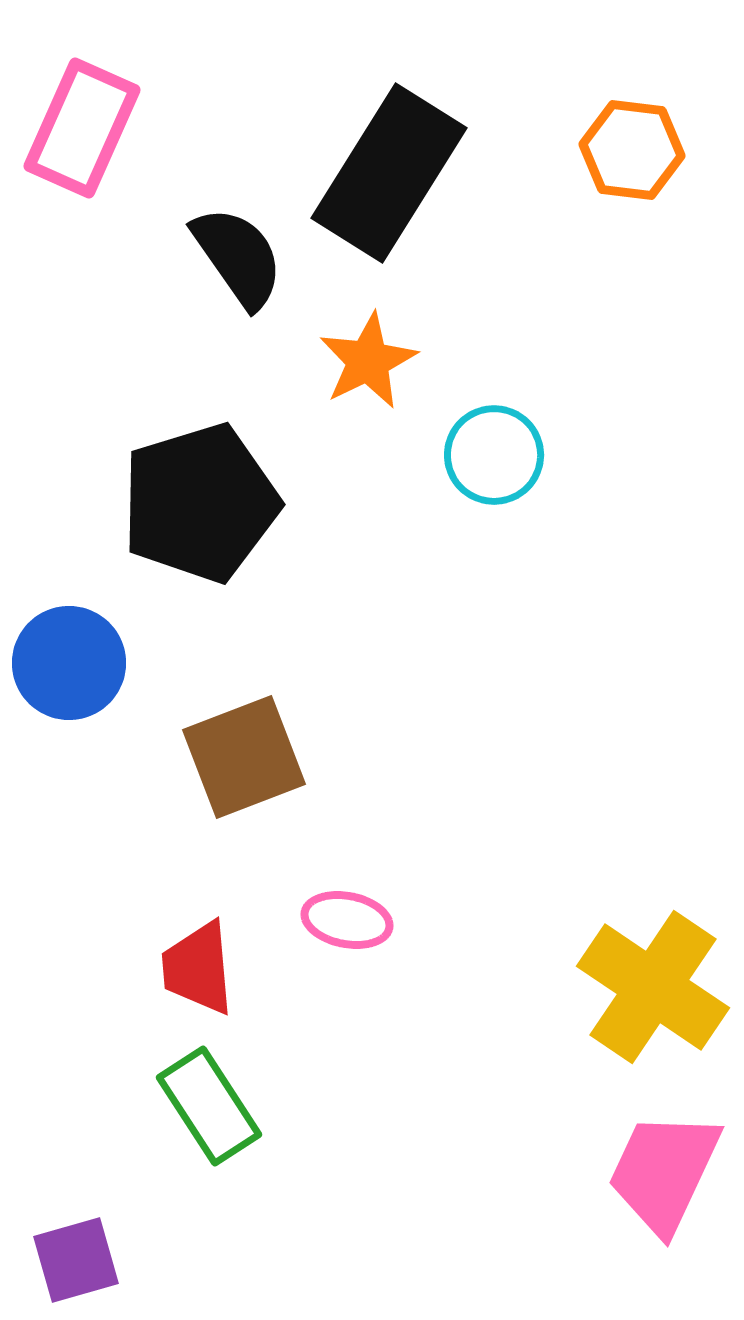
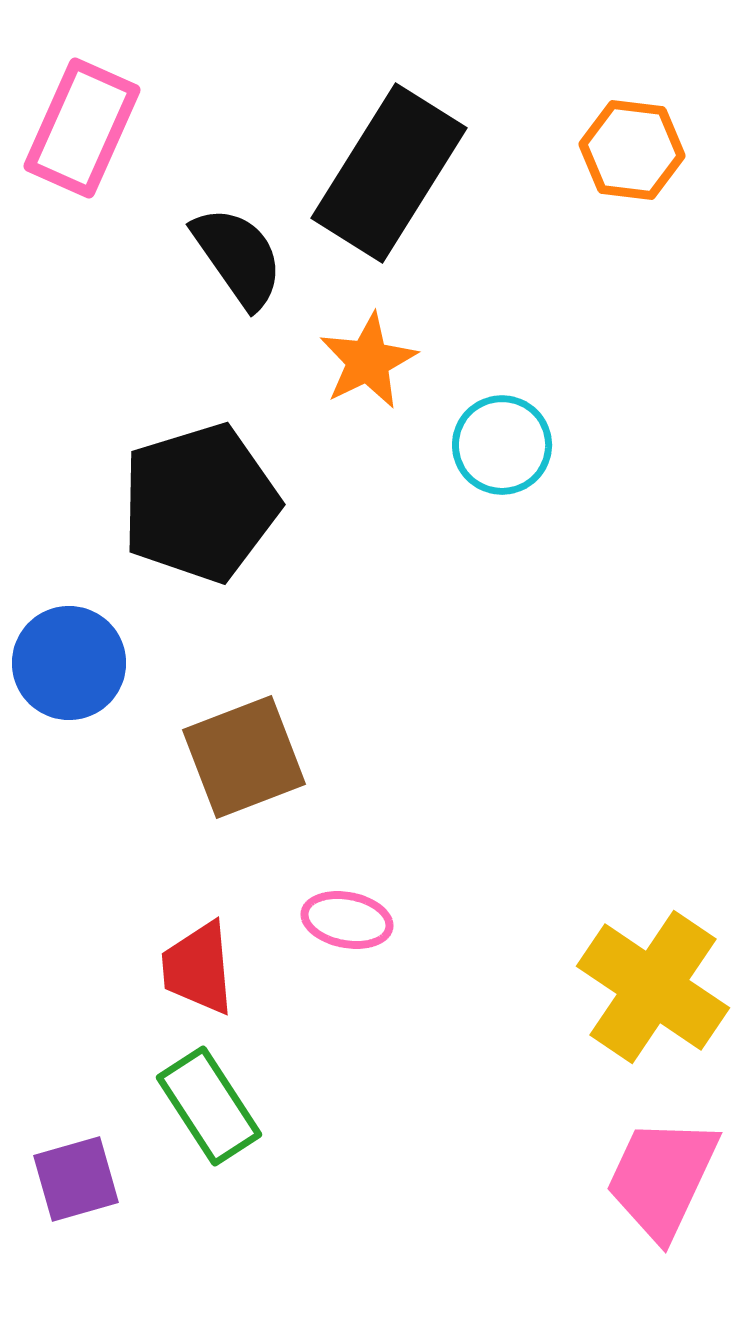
cyan circle: moved 8 px right, 10 px up
pink trapezoid: moved 2 px left, 6 px down
purple square: moved 81 px up
